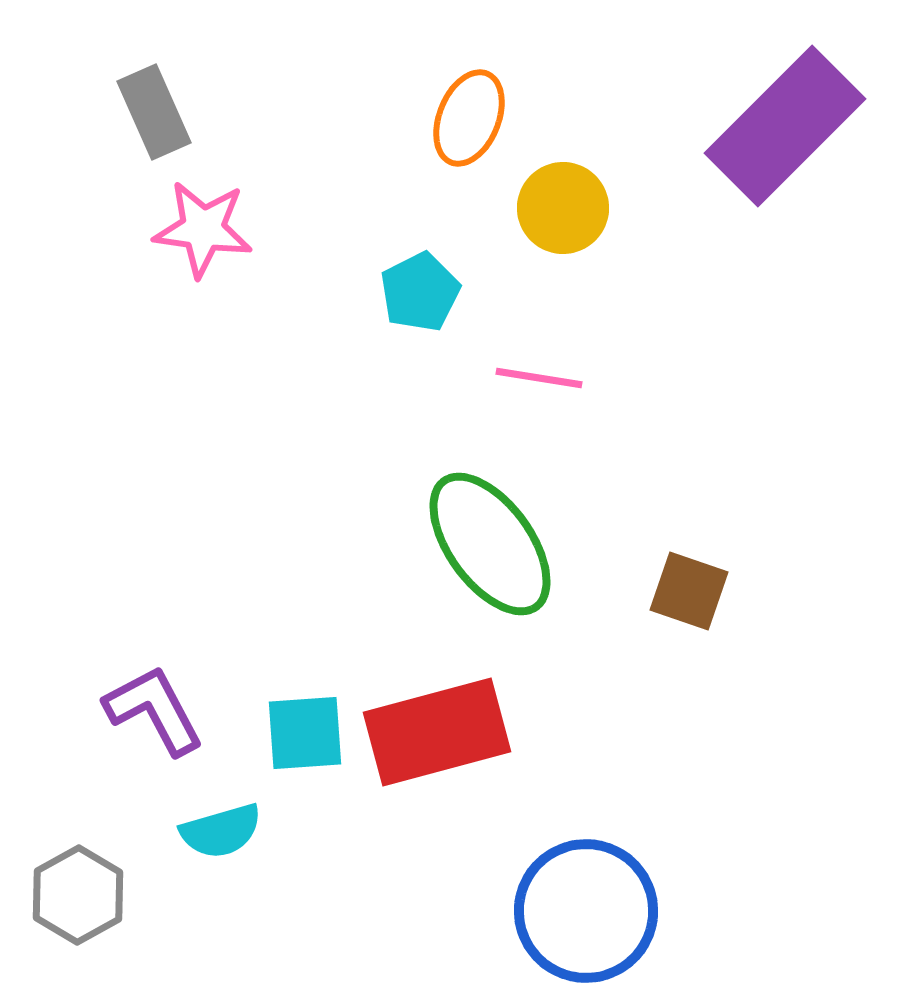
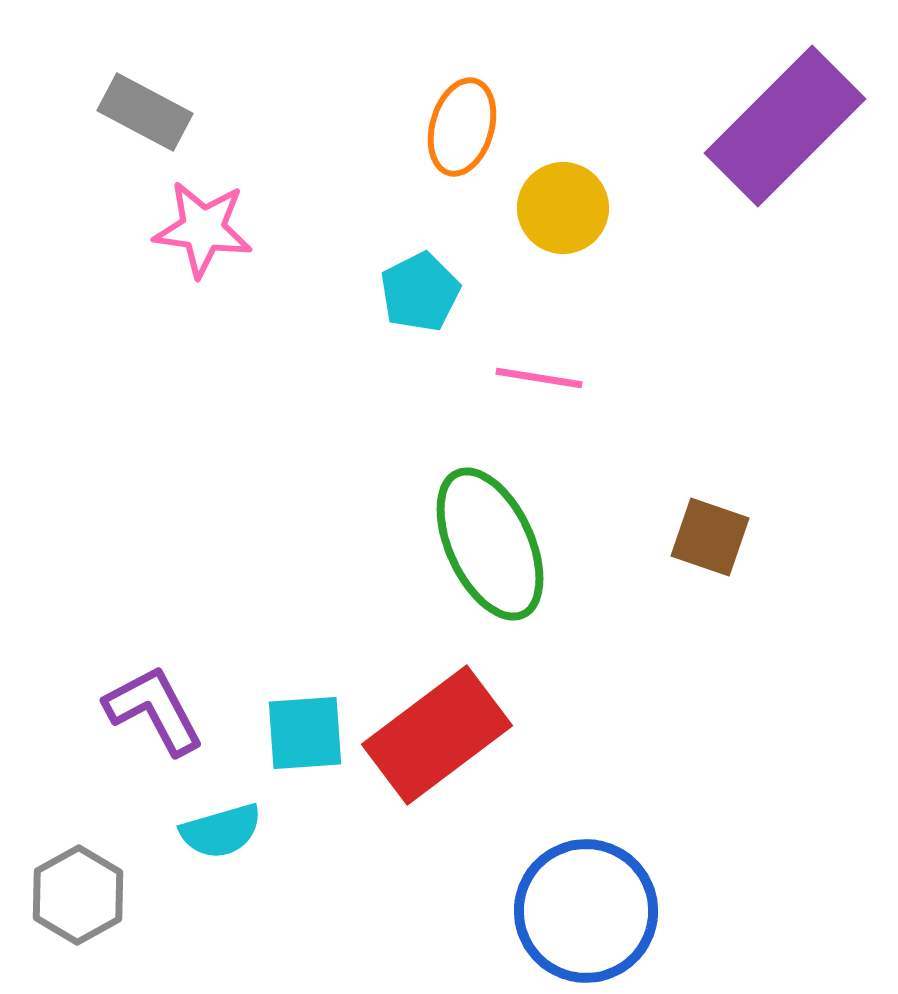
gray rectangle: moved 9 px left; rotated 38 degrees counterclockwise
orange ellipse: moved 7 px left, 9 px down; rotated 6 degrees counterclockwise
green ellipse: rotated 11 degrees clockwise
brown square: moved 21 px right, 54 px up
red rectangle: moved 3 px down; rotated 22 degrees counterclockwise
